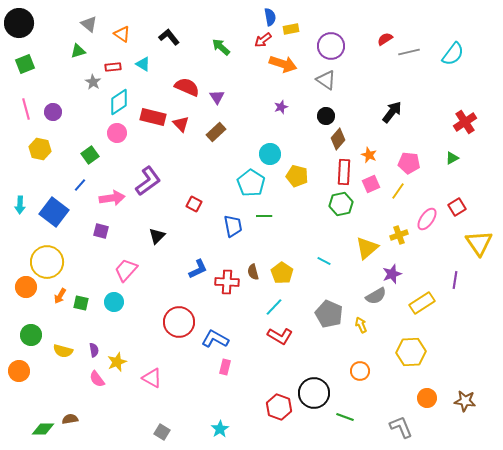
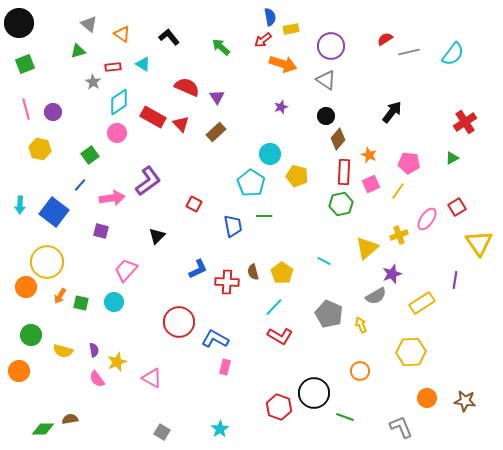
red rectangle at (153, 117): rotated 15 degrees clockwise
